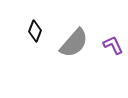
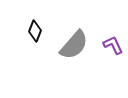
gray semicircle: moved 2 px down
